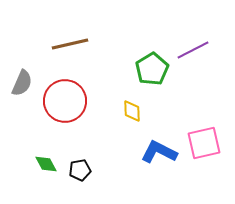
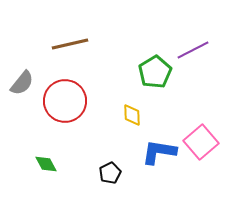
green pentagon: moved 3 px right, 3 px down
gray semicircle: rotated 16 degrees clockwise
yellow diamond: moved 4 px down
pink square: moved 3 px left, 1 px up; rotated 28 degrees counterclockwise
blue L-shape: rotated 18 degrees counterclockwise
black pentagon: moved 30 px right, 3 px down; rotated 15 degrees counterclockwise
